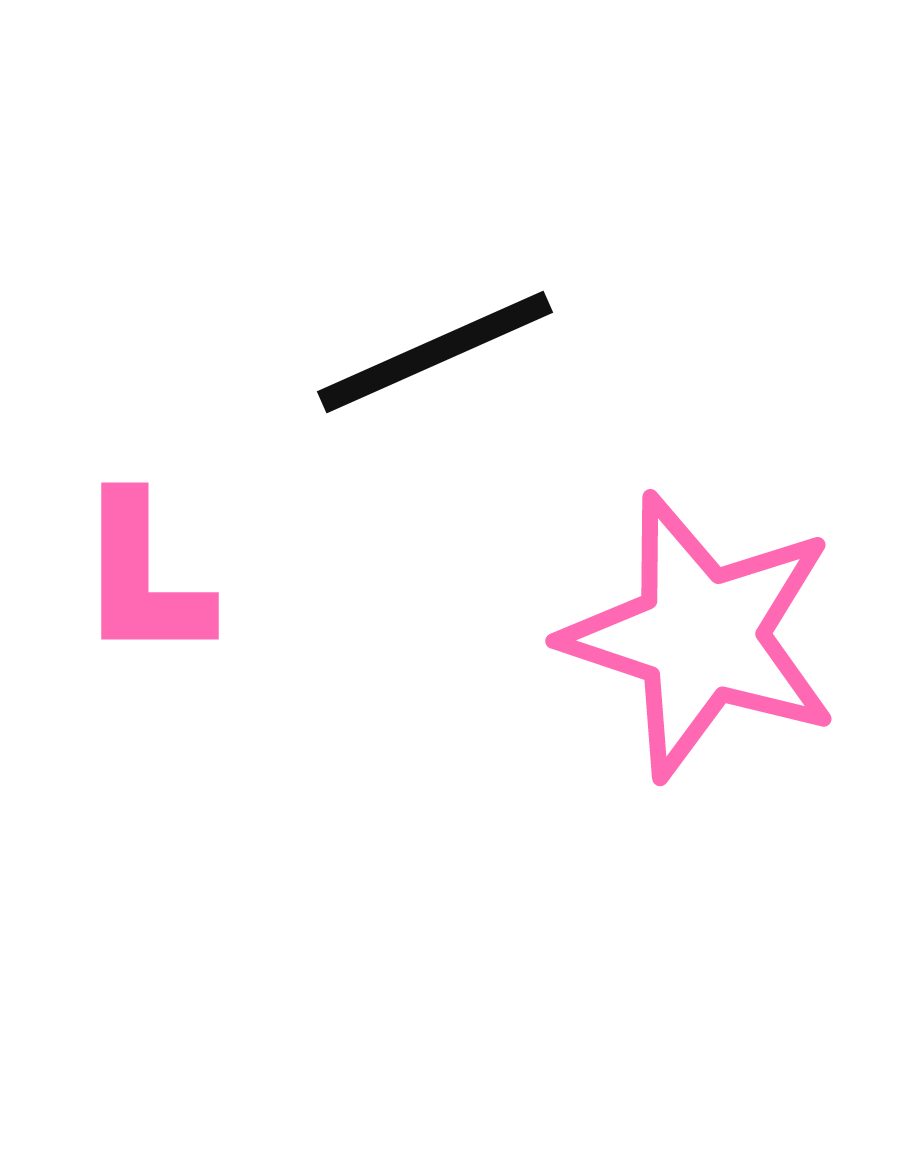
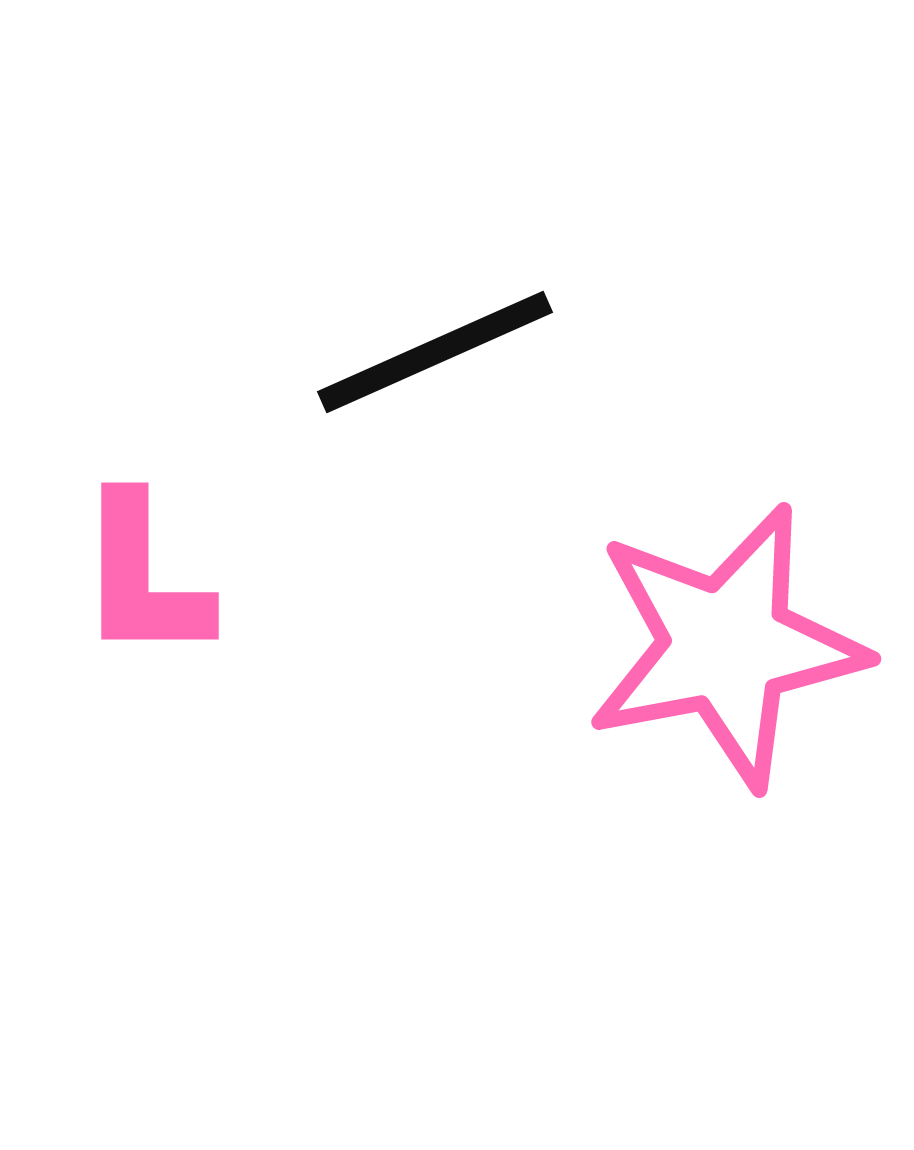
pink star: moved 25 px right, 10 px down; rotated 29 degrees counterclockwise
